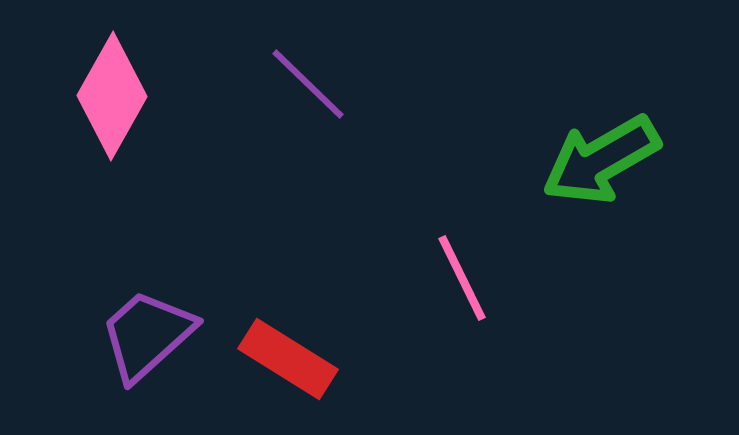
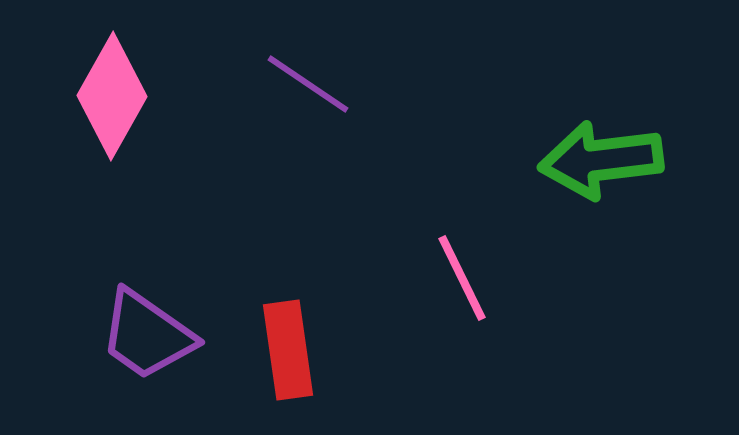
purple line: rotated 10 degrees counterclockwise
green arrow: rotated 23 degrees clockwise
purple trapezoid: rotated 103 degrees counterclockwise
red rectangle: moved 9 px up; rotated 50 degrees clockwise
